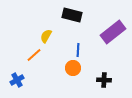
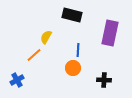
purple rectangle: moved 3 px left, 1 px down; rotated 40 degrees counterclockwise
yellow semicircle: moved 1 px down
